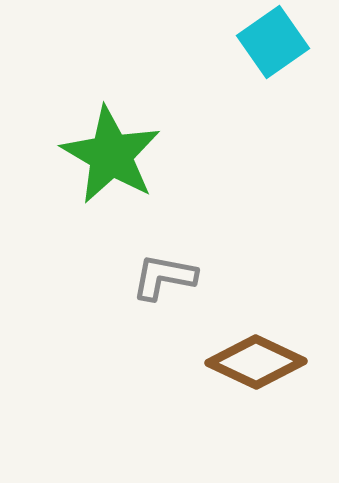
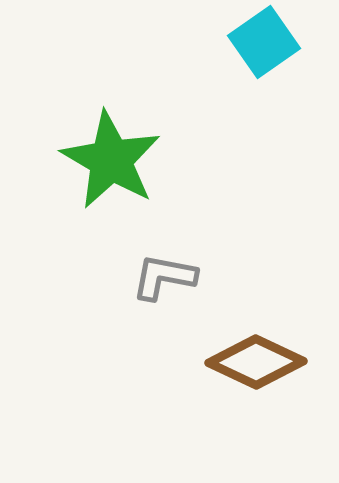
cyan square: moved 9 px left
green star: moved 5 px down
